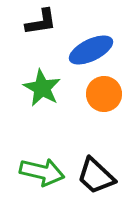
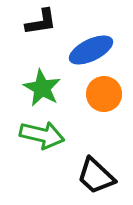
green arrow: moved 37 px up
